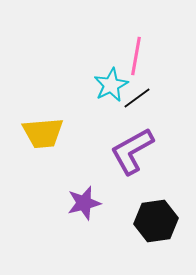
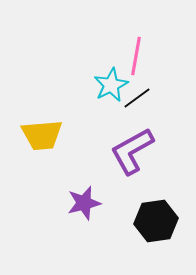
yellow trapezoid: moved 1 px left, 2 px down
